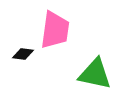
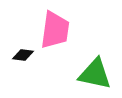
black diamond: moved 1 px down
